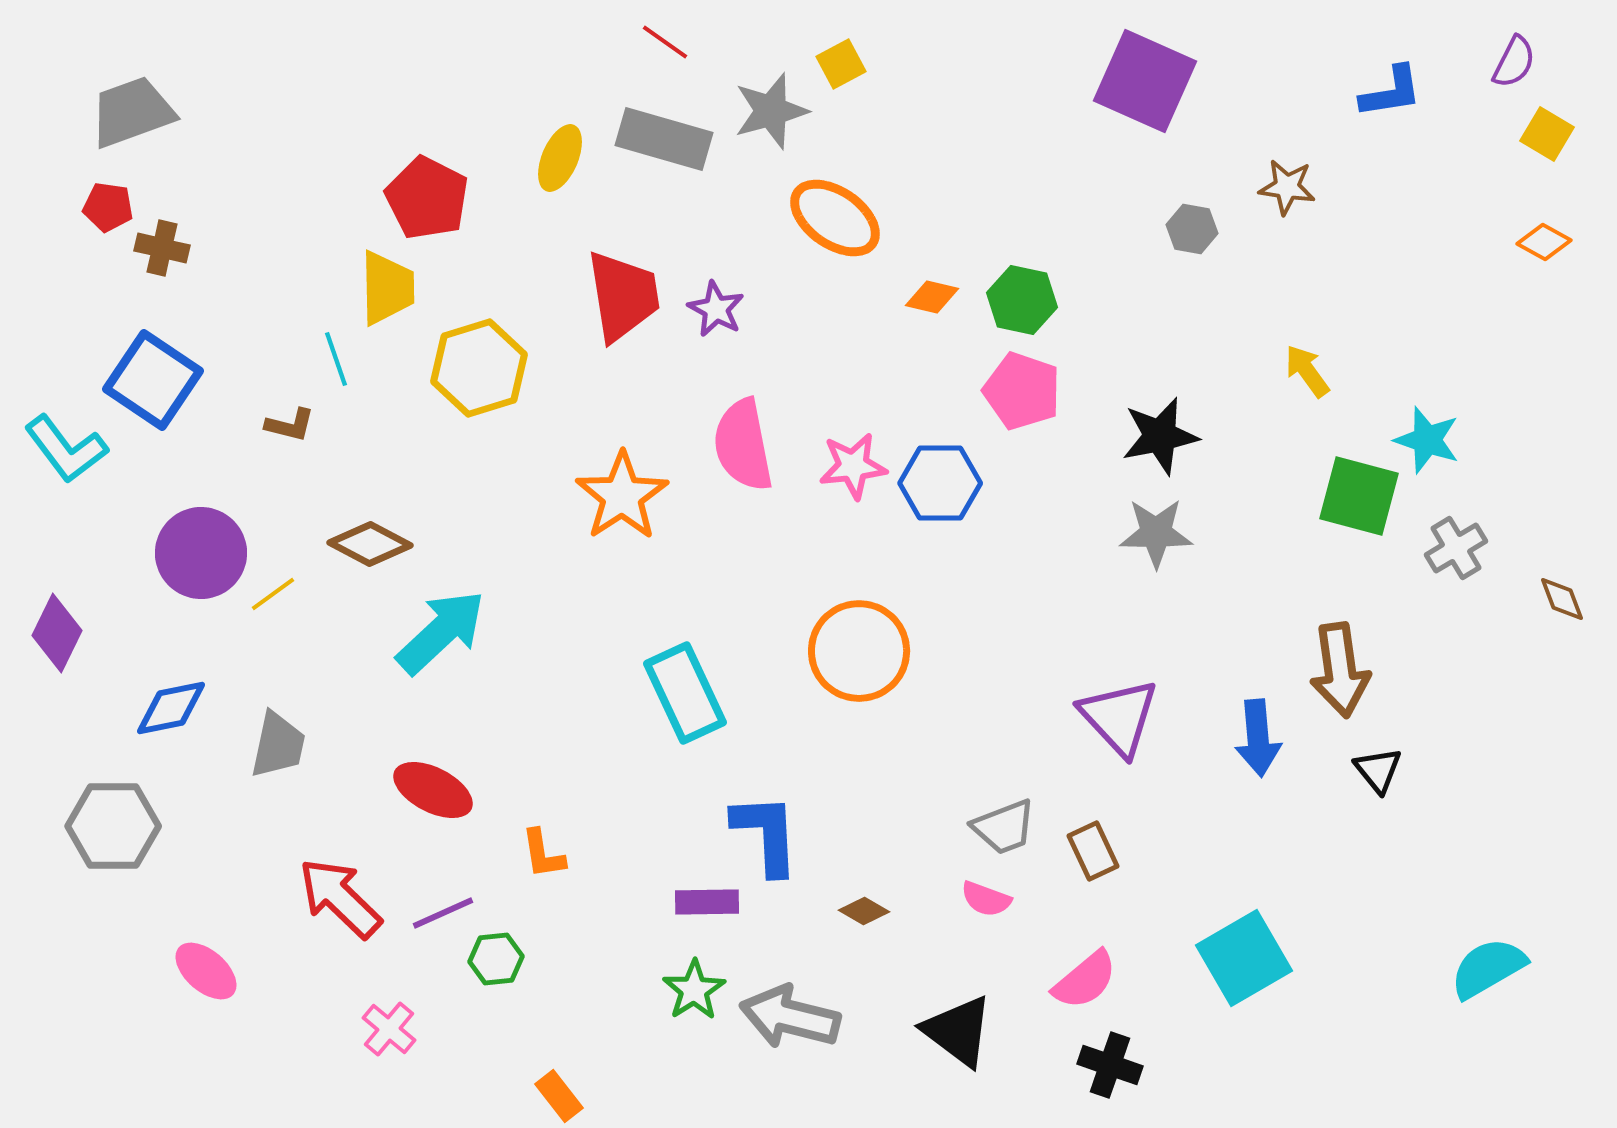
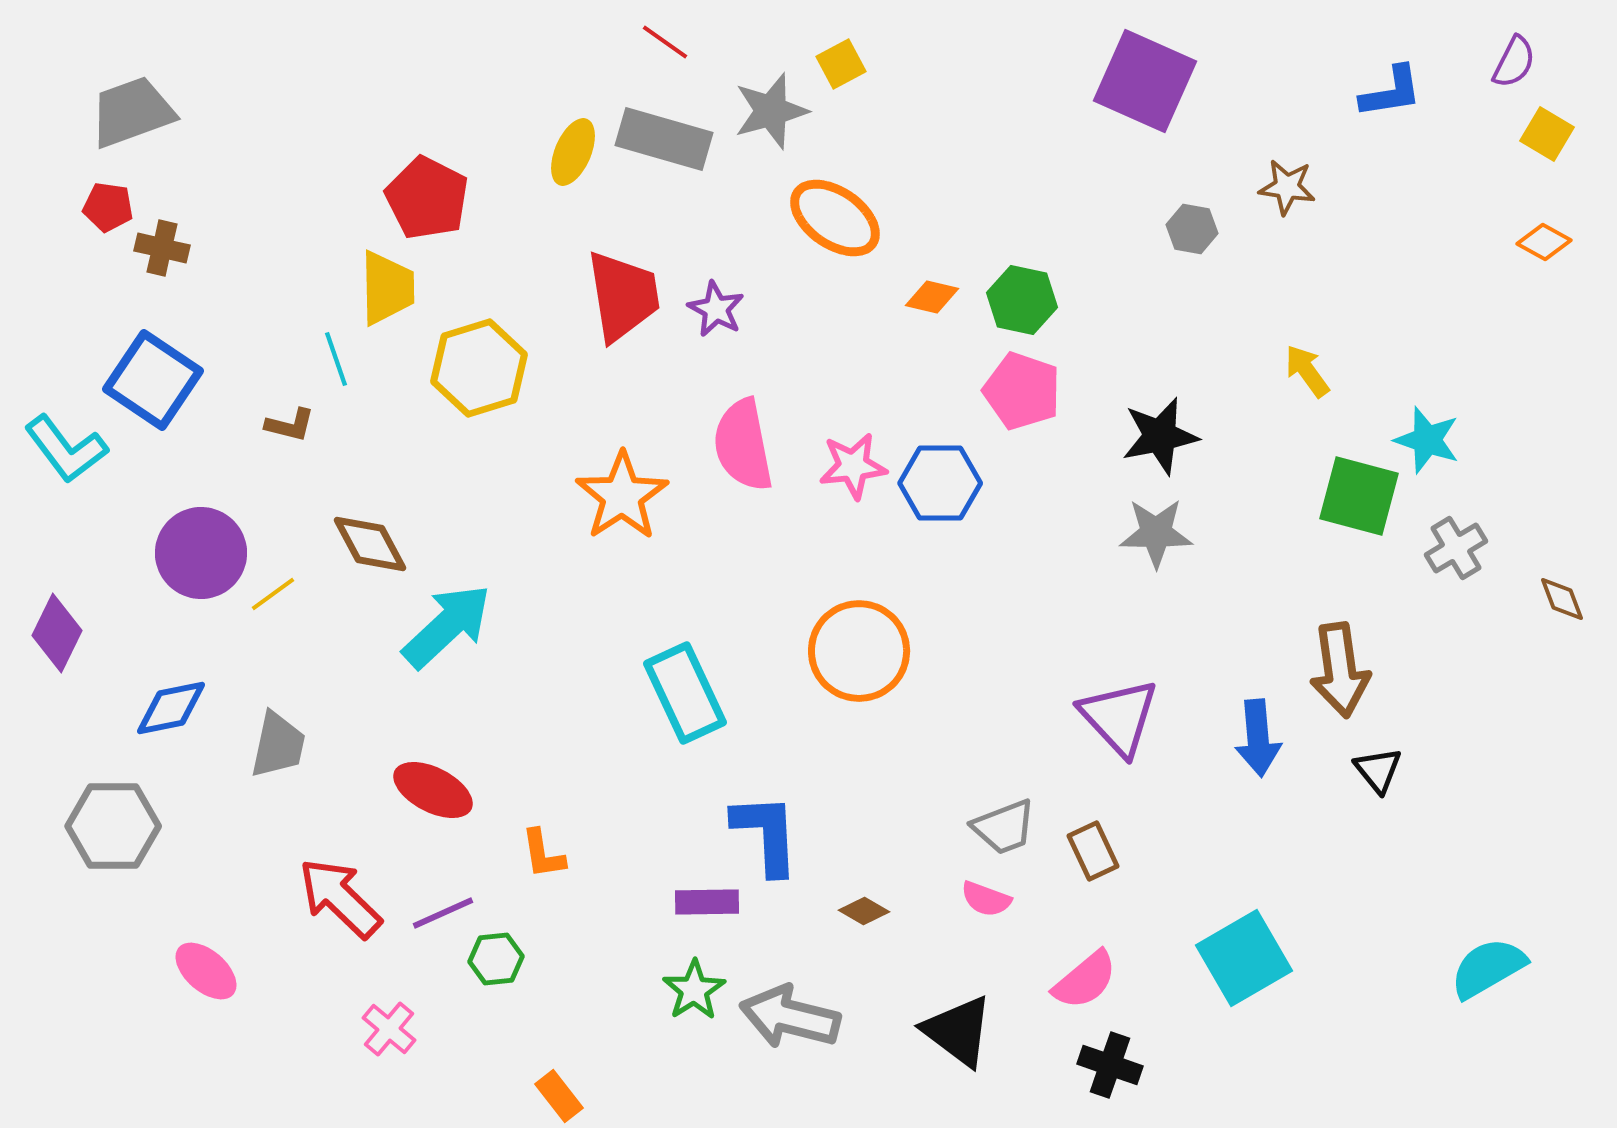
yellow ellipse at (560, 158): moved 13 px right, 6 px up
brown diamond at (370, 544): rotated 34 degrees clockwise
cyan arrow at (441, 632): moved 6 px right, 6 px up
